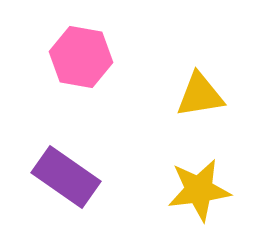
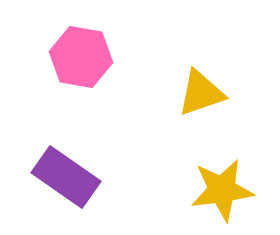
yellow triangle: moved 1 px right, 2 px up; rotated 10 degrees counterclockwise
yellow star: moved 23 px right
